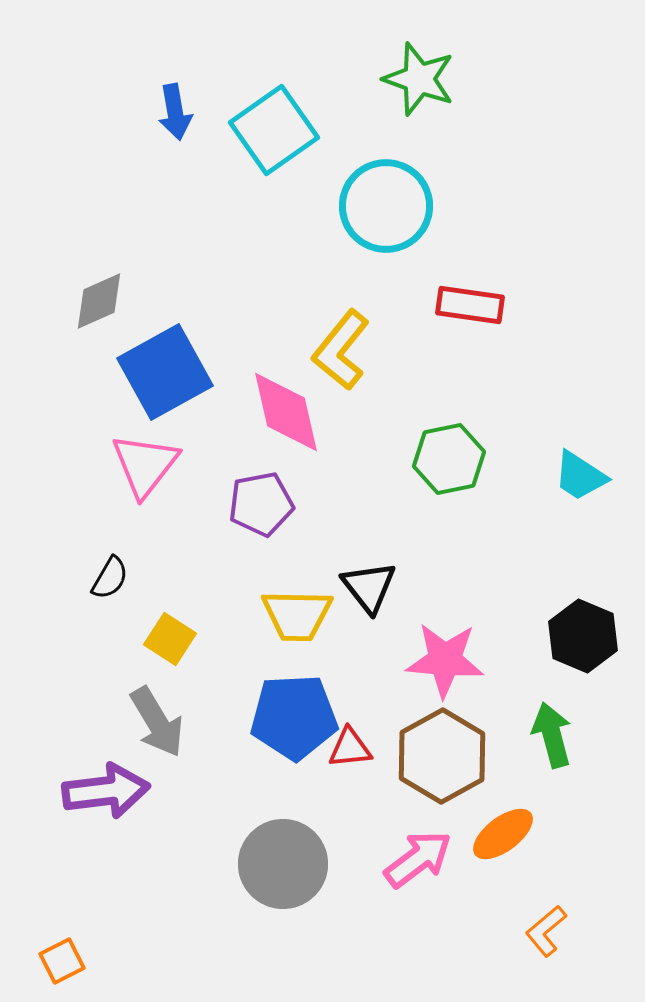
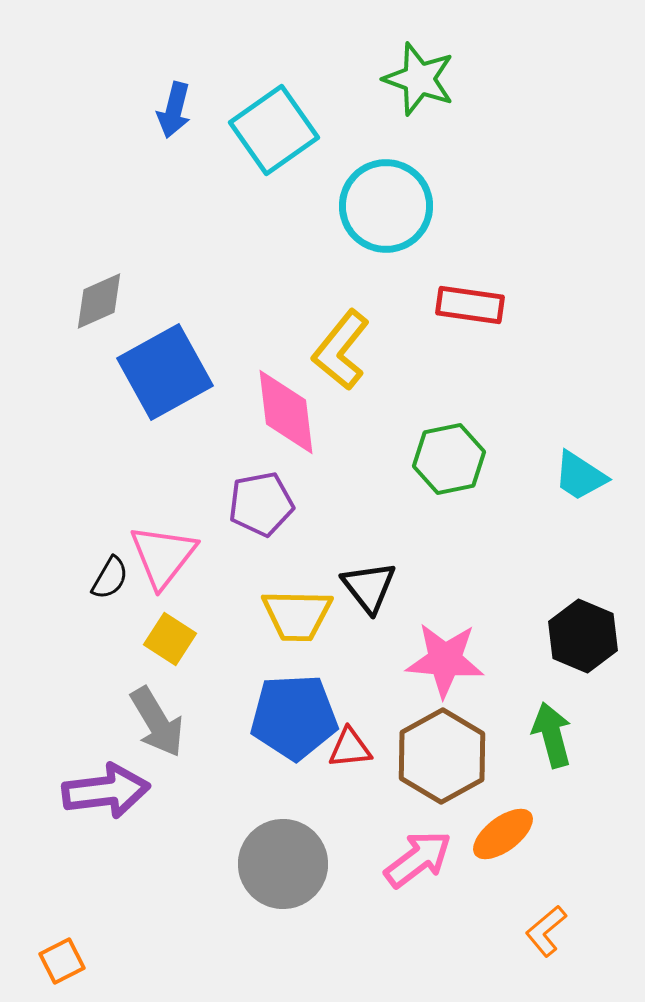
blue arrow: moved 1 px left, 2 px up; rotated 24 degrees clockwise
pink diamond: rotated 6 degrees clockwise
pink triangle: moved 18 px right, 91 px down
